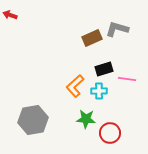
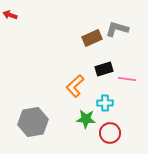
cyan cross: moved 6 px right, 12 px down
gray hexagon: moved 2 px down
